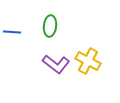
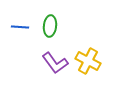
blue line: moved 8 px right, 5 px up
purple L-shape: moved 1 px left, 1 px up; rotated 16 degrees clockwise
